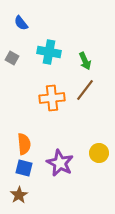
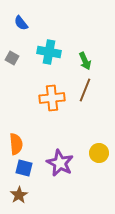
brown line: rotated 15 degrees counterclockwise
orange semicircle: moved 8 px left
